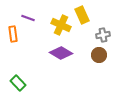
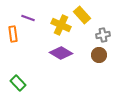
yellow rectangle: rotated 18 degrees counterclockwise
